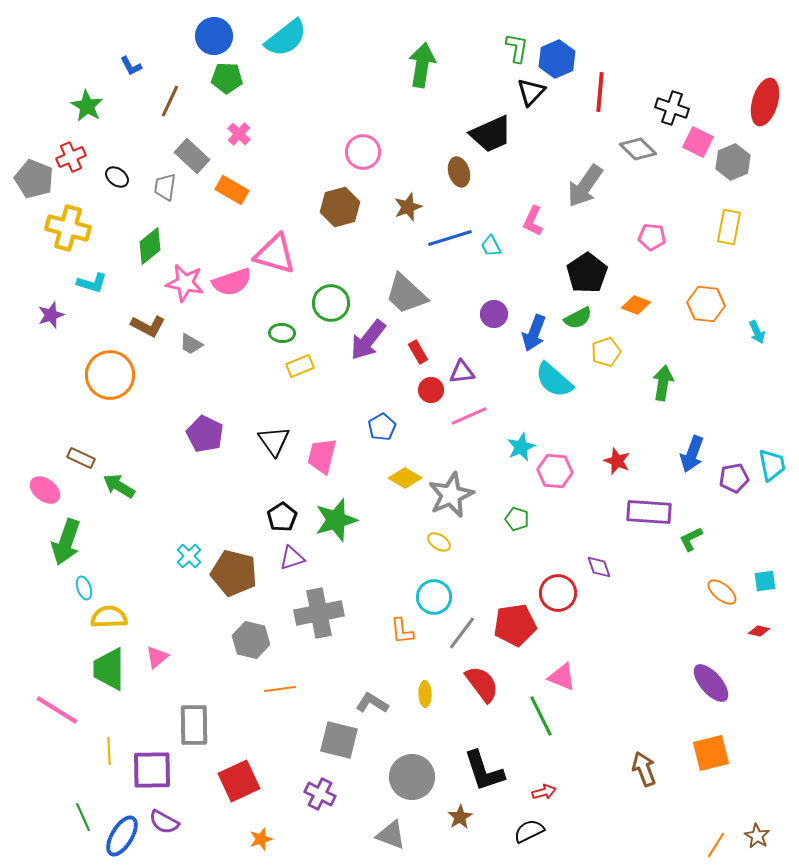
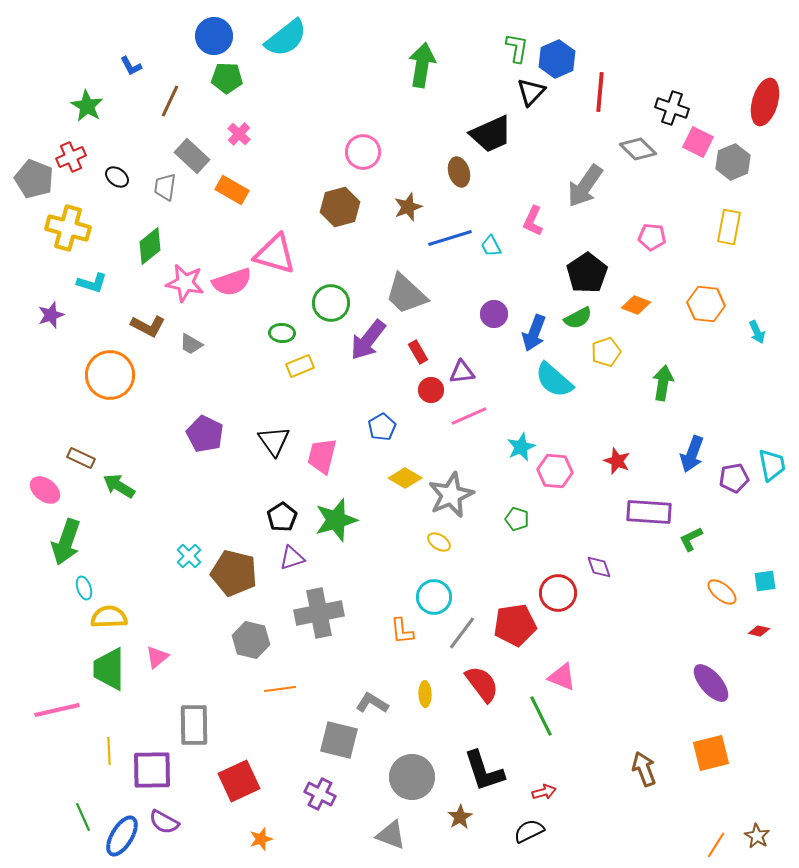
pink line at (57, 710): rotated 45 degrees counterclockwise
